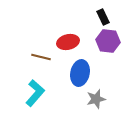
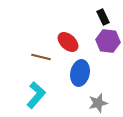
red ellipse: rotated 55 degrees clockwise
cyan L-shape: moved 1 px right, 2 px down
gray star: moved 2 px right, 4 px down
